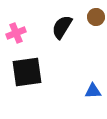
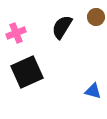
black square: rotated 16 degrees counterclockwise
blue triangle: rotated 18 degrees clockwise
